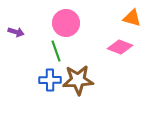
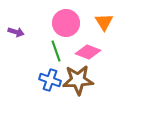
orange triangle: moved 28 px left, 4 px down; rotated 42 degrees clockwise
pink diamond: moved 32 px left, 5 px down
blue cross: rotated 20 degrees clockwise
